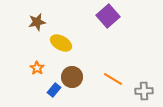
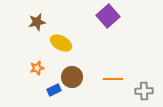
orange star: rotated 24 degrees clockwise
orange line: rotated 30 degrees counterclockwise
blue rectangle: rotated 24 degrees clockwise
